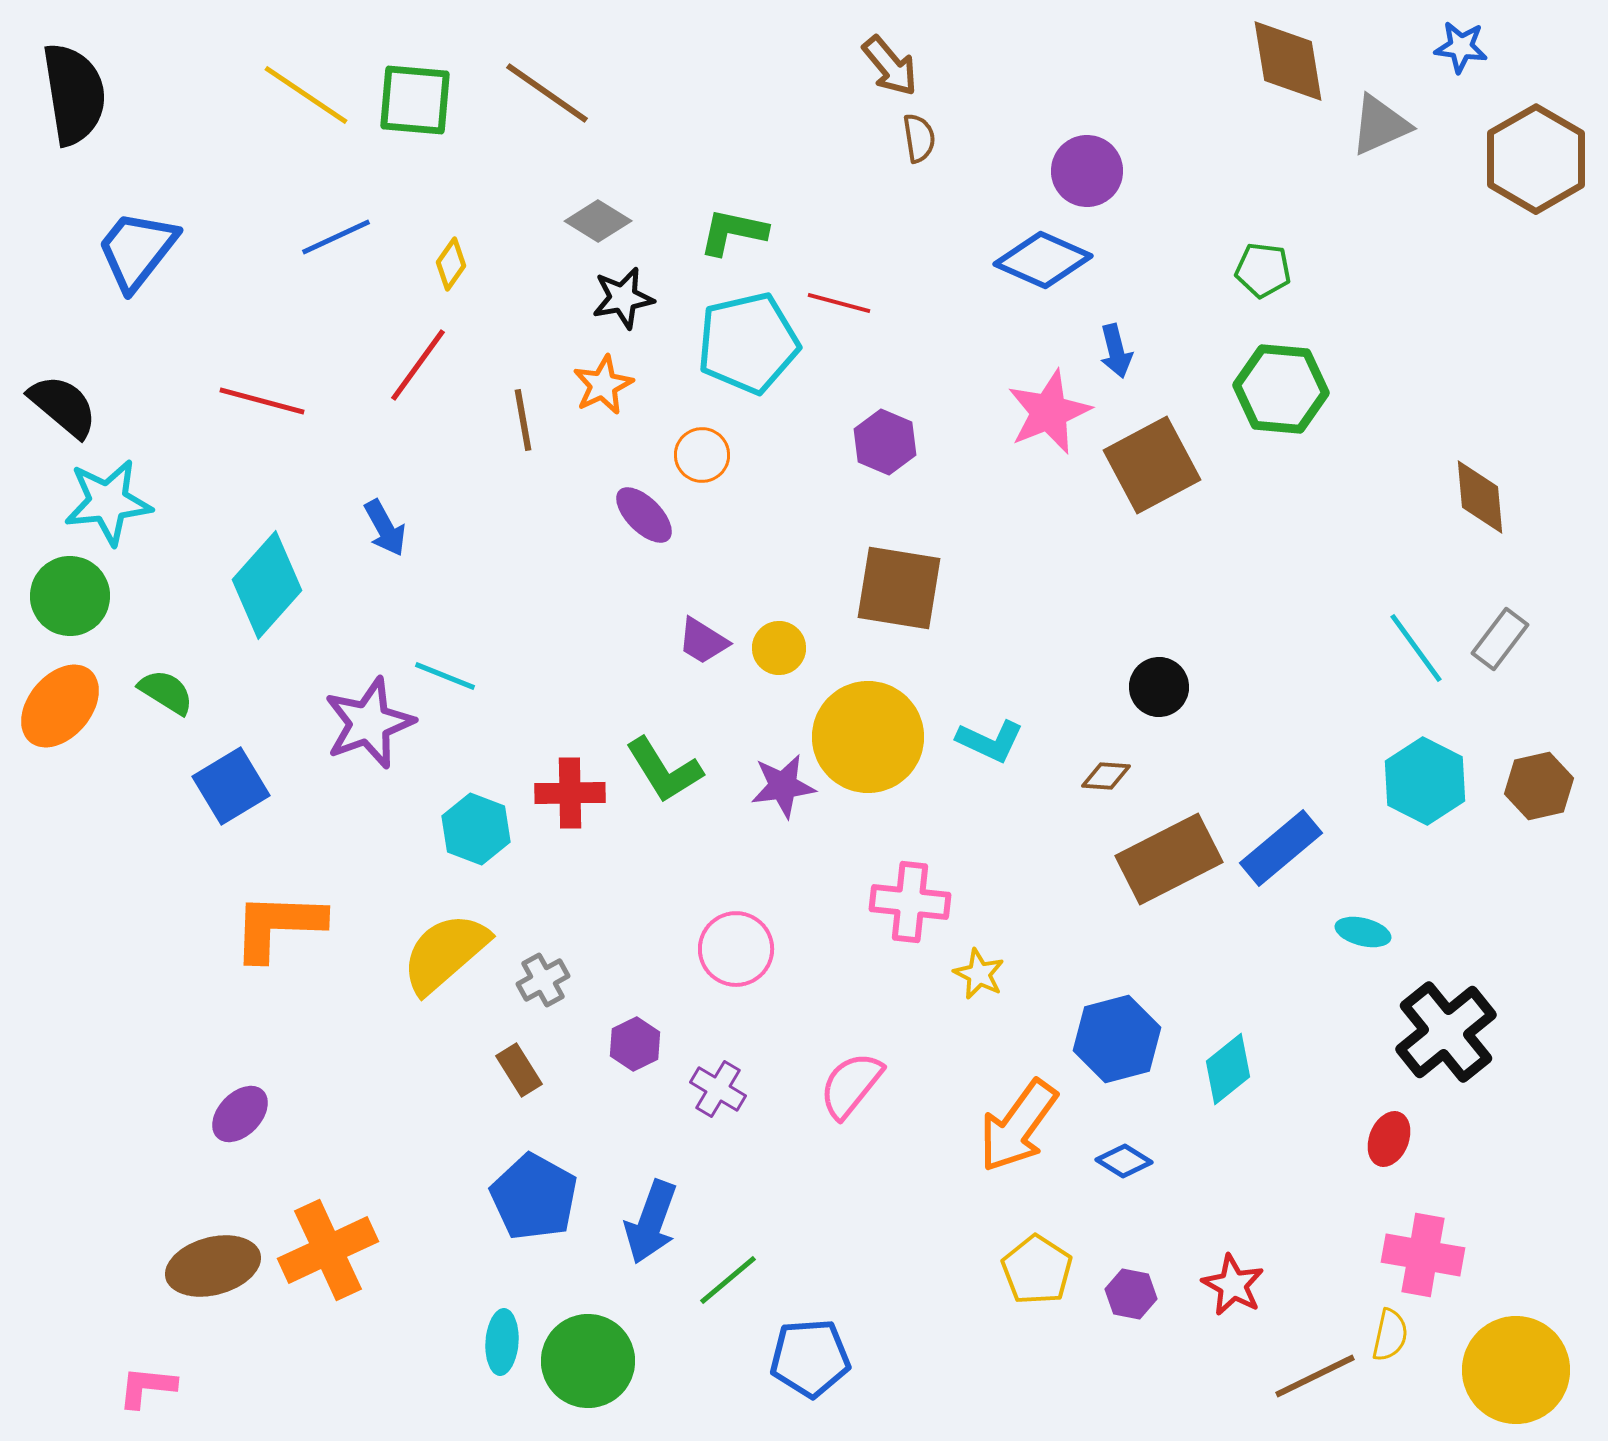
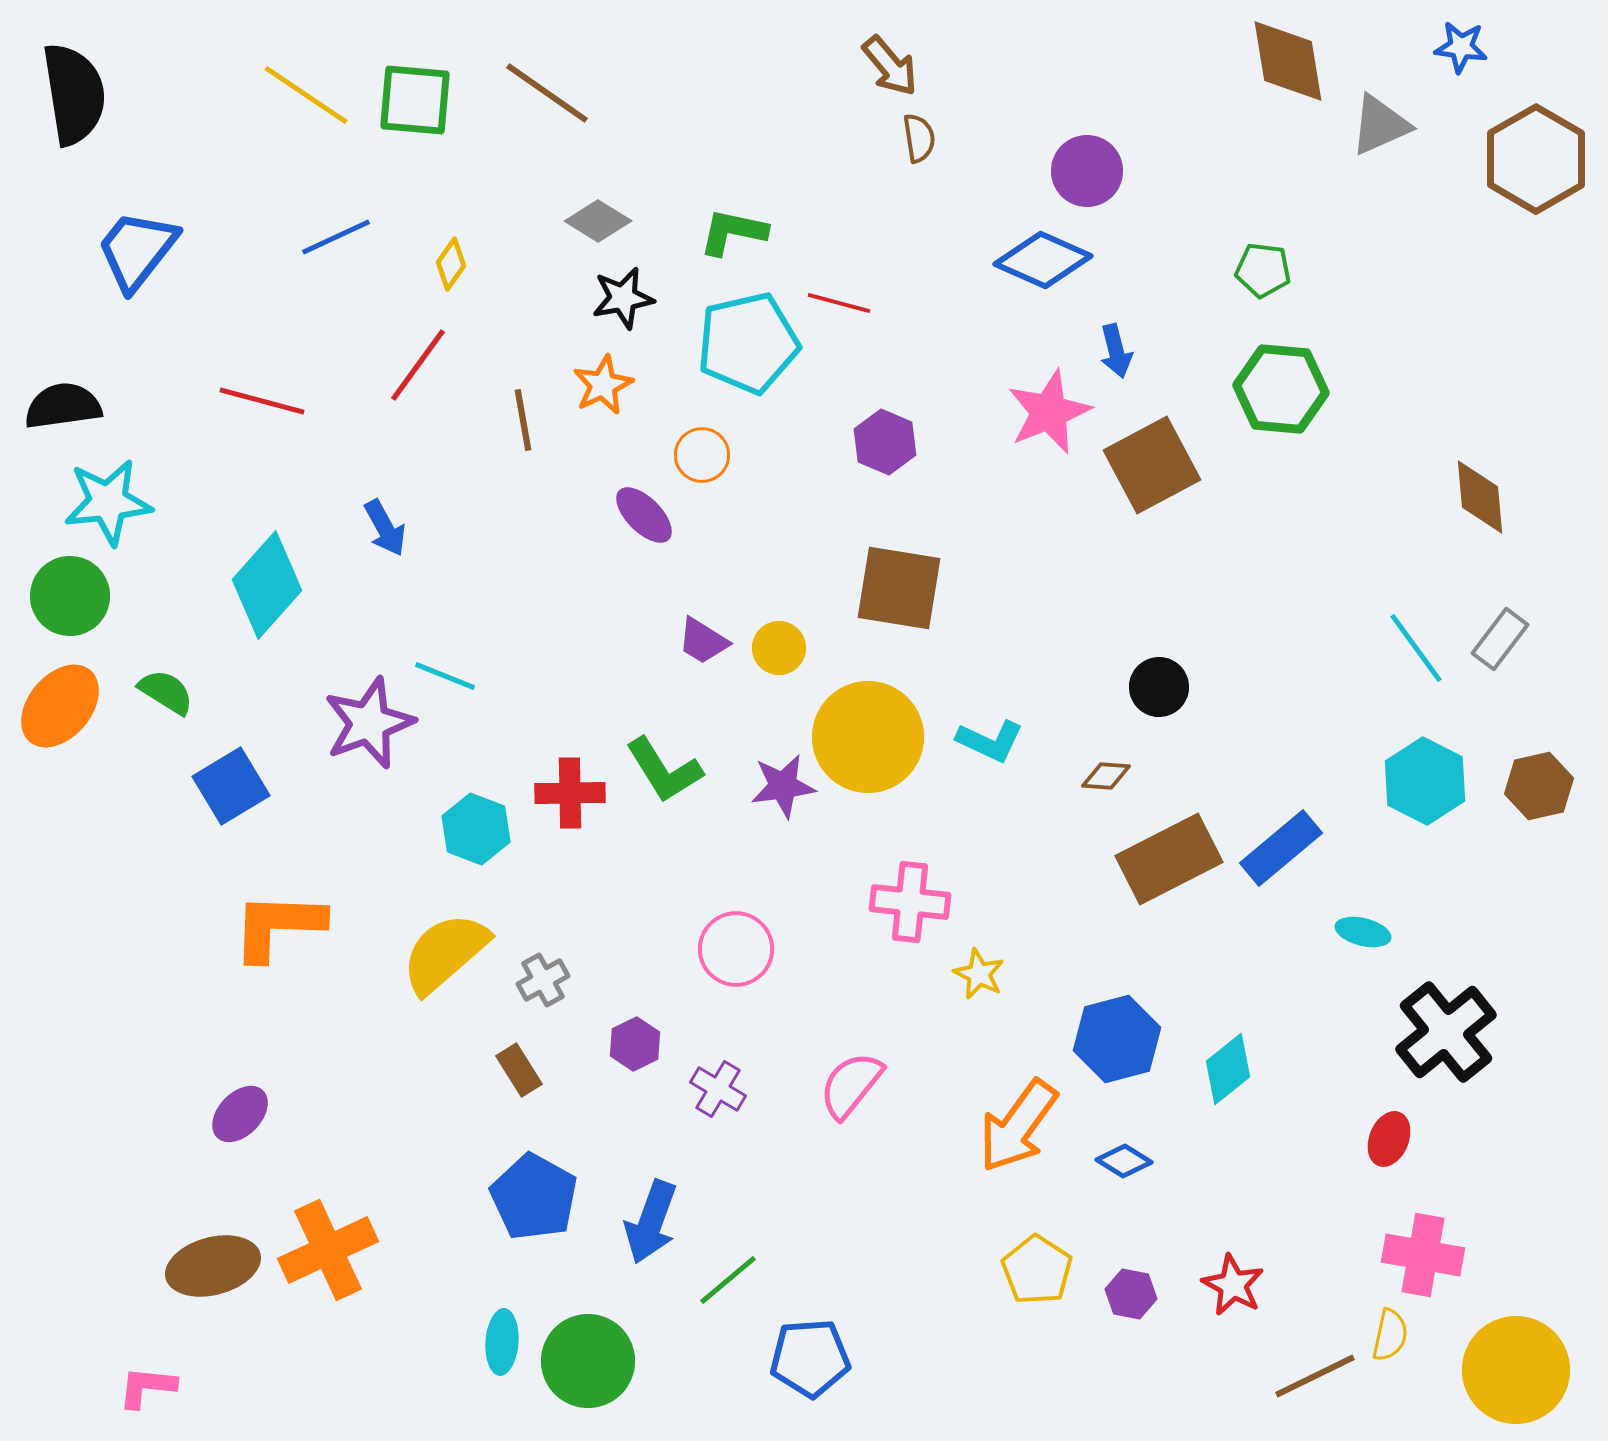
black semicircle at (63, 406): rotated 48 degrees counterclockwise
